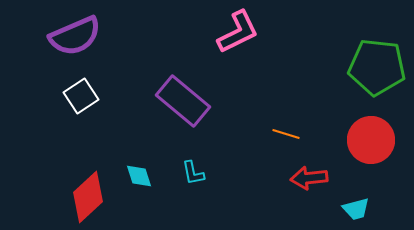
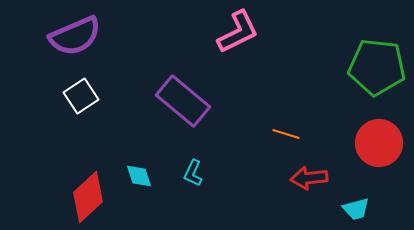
red circle: moved 8 px right, 3 px down
cyan L-shape: rotated 36 degrees clockwise
